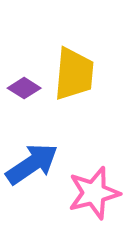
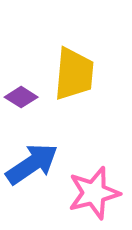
purple diamond: moved 3 px left, 9 px down
